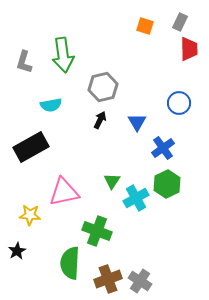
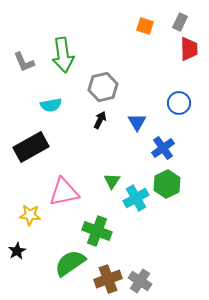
gray L-shape: rotated 40 degrees counterclockwise
green semicircle: rotated 52 degrees clockwise
